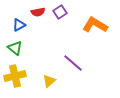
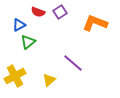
red semicircle: rotated 32 degrees clockwise
orange L-shape: moved 2 px up; rotated 10 degrees counterclockwise
green triangle: moved 13 px right, 6 px up; rotated 42 degrees clockwise
yellow cross: rotated 15 degrees counterclockwise
yellow triangle: moved 1 px up
